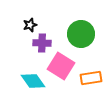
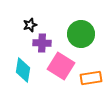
cyan diamond: moved 10 px left, 11 px up; rotated 45 degrees clockwise
